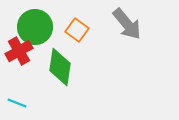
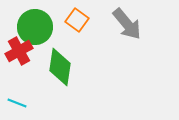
orange square: moved 10 px up
